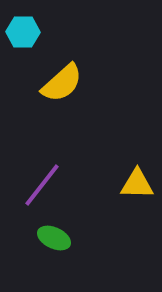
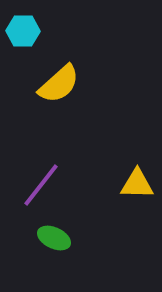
cyan hexagon: moved 1 px up
yellow semicircle: moved 3 px left, 1 px down
purple line: moved 1 px left
